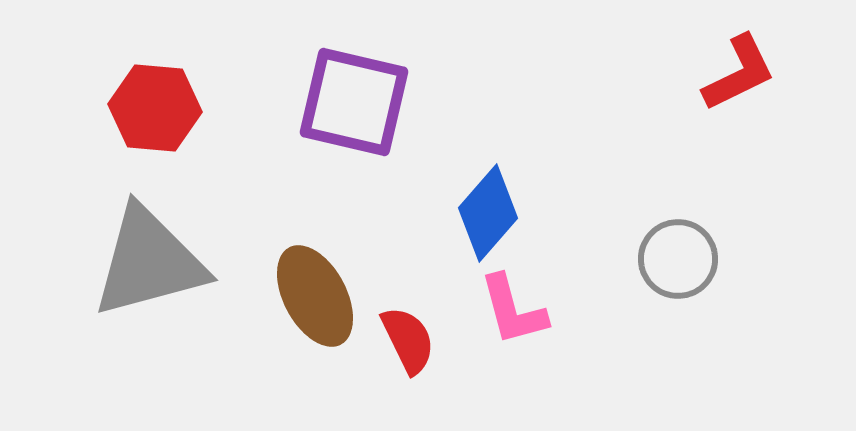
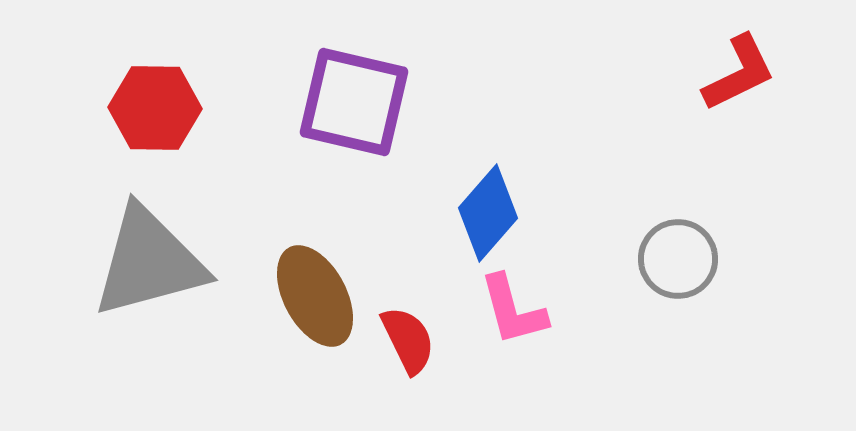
red hexagon: rotated 4 degrees counterclockwise
